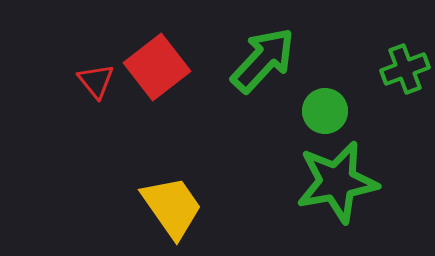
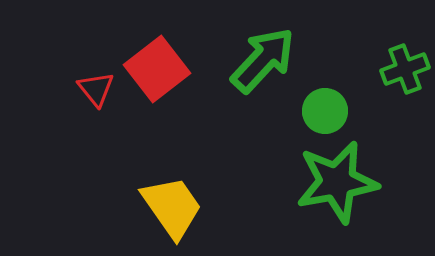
red square: moved 2 px down
red triangle: moved 8 px down
